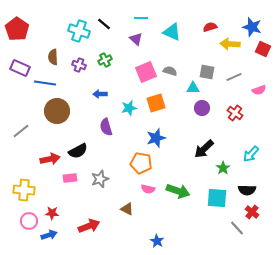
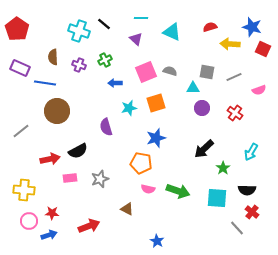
blue arrow at (100, 94): moved 15 px right, 11 px up
cyan arrow at (251, 154): moved 2 px up; rotated 12 degrees counterclockwise
